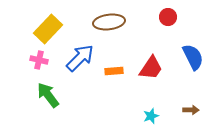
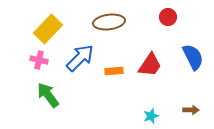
red trapezoid: moved 1 px left, 3 px up
